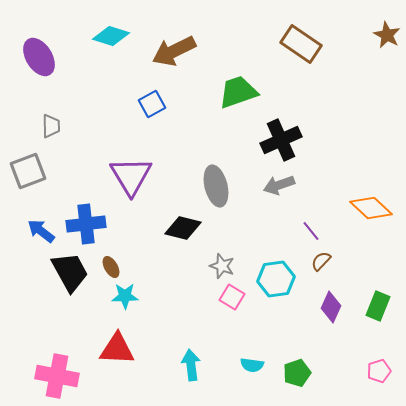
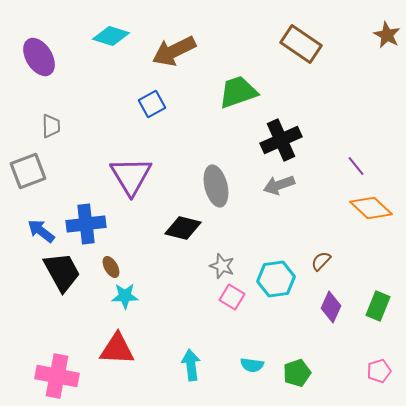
purple line: moved 45 px right, 65 px up
black trapezoid: moved 8 px left
